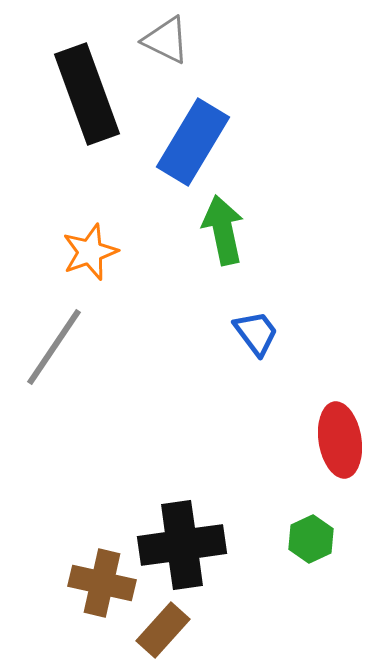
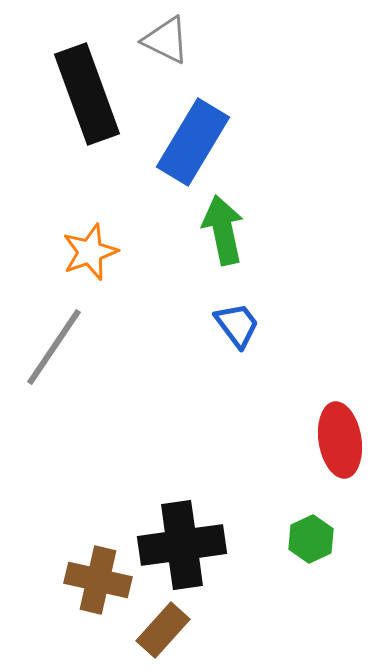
blue trapezoid: moved 19 px left, 8 px up
brown cross: moved 4 px left, 3 px up
